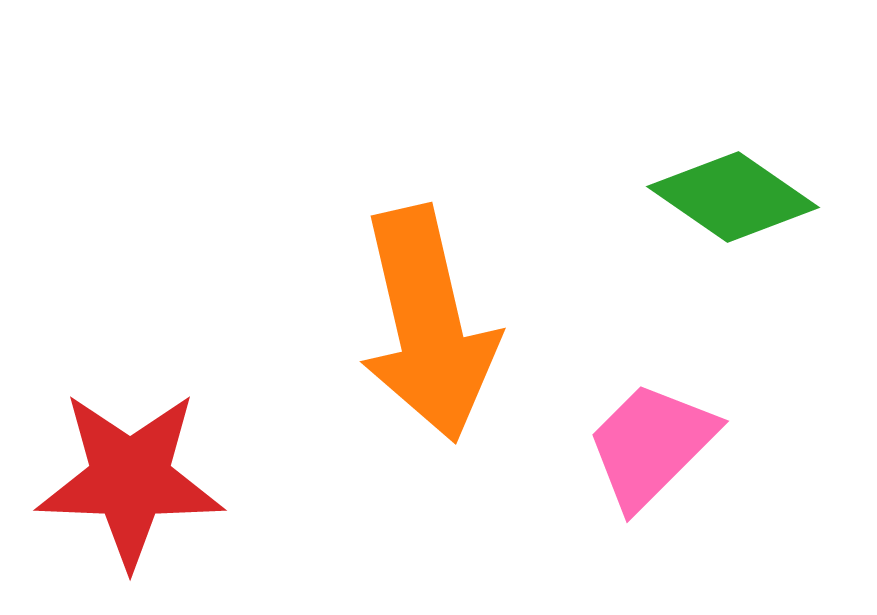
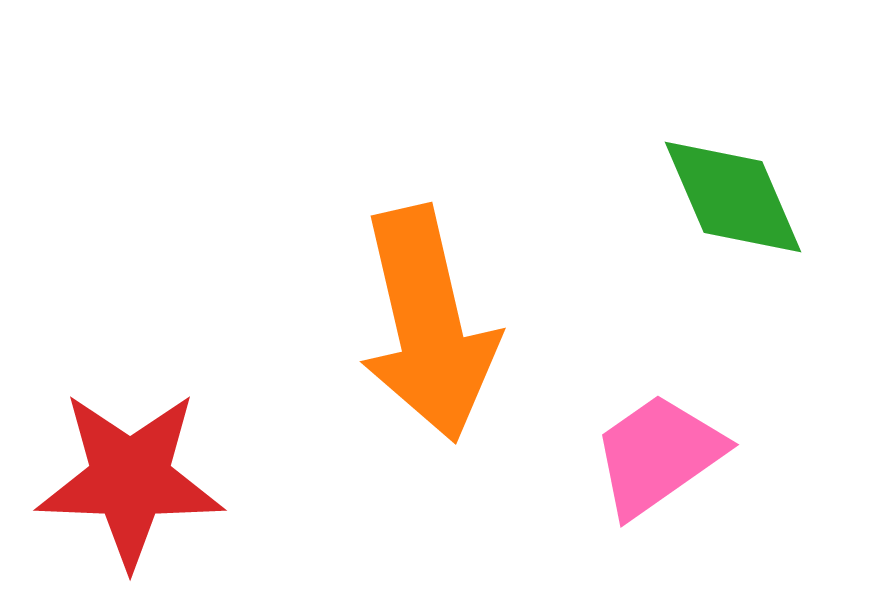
green diamond: rotated 32 degrees clockwise
pink trapezoid: moved 7 px right, 10 px down; rotated 10 degrees clockwise
